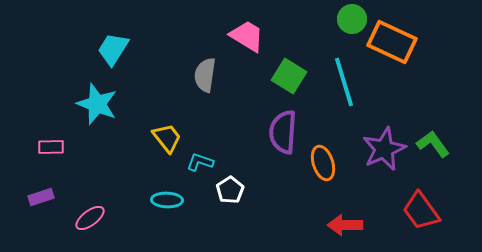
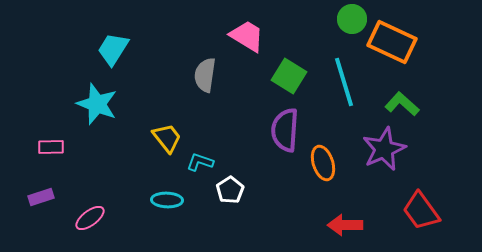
purple semicircle: moved 2 px right, 2 px up
green L-shape: moved 31 px left, 40 px up; rotated 12 degrees counterclockwise
